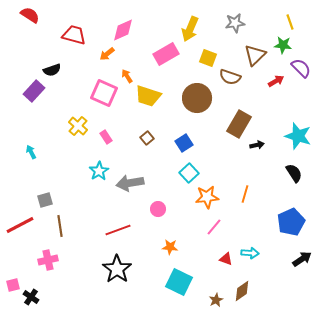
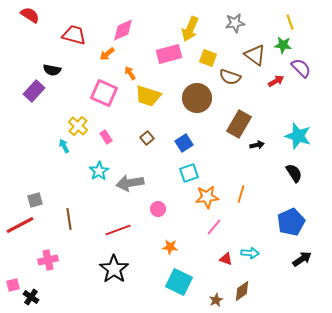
pink rectangle at (166, 54): moved 3 px right; rotated 15 degrees clockwise
brown triangle at (255, 55): rotated 40 degrees counterclockwise
black semicircle at (52, 70): rotated 30 degrees clockwise
orange arrow at (127, 76): moved 3 px right, 3 px up
cyan arrow at (31, 152): moved 33 px right, 6 px up
cyan square at (189, 173): rotated 24 degrees clockwise
orange line at (245, 194): moved 4 px left
gray square at (45, 200): moved 10 px left
brown line at (60, 226): moved 9 px right, 7 px up
black star at (117, 269): moved 3 px left
